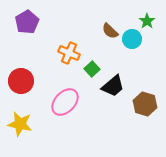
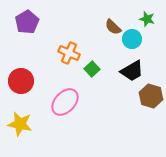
green star: moved 2 px up; rotated 21 degrees counterclockwise
brown semicircle: moved 3 px right, 4 px up
black trapezoid: moved 19 px right, 15 px up; rotated 10 degrees clockwise
brown hexagon: moved 6 px right, 8 px up
